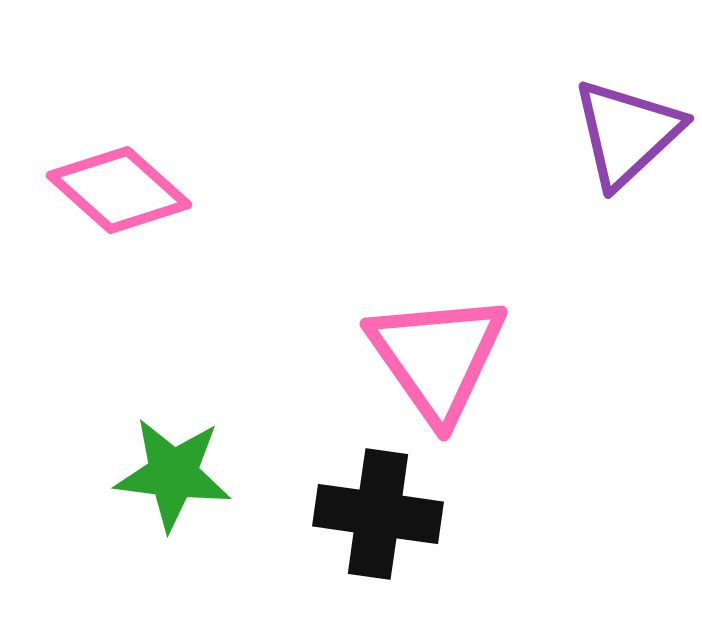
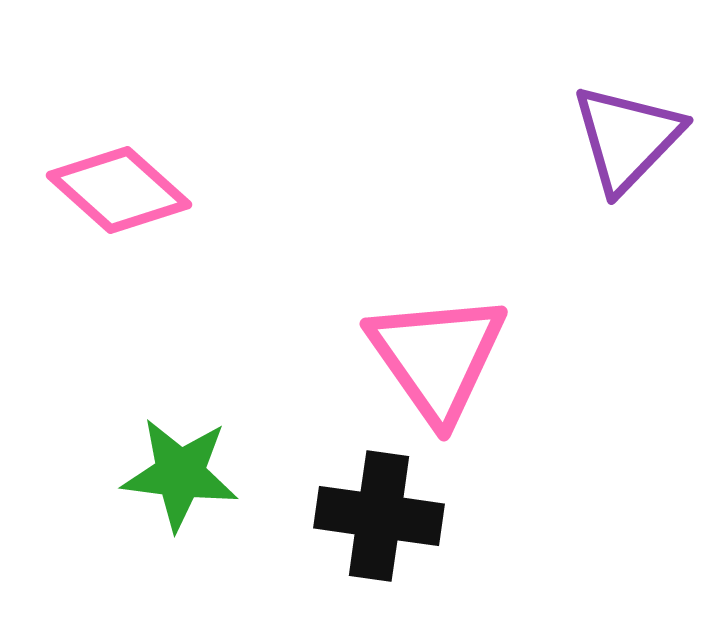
purple triangle: moved 5 px down; rotated 3 degrees counterclockwise
green star: moved 7 px right
black cross: moved 1 px right, 2 px down
